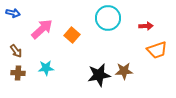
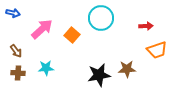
cyan circle: moved 7 px left
brown star: moved 3 px right, 2 px up
